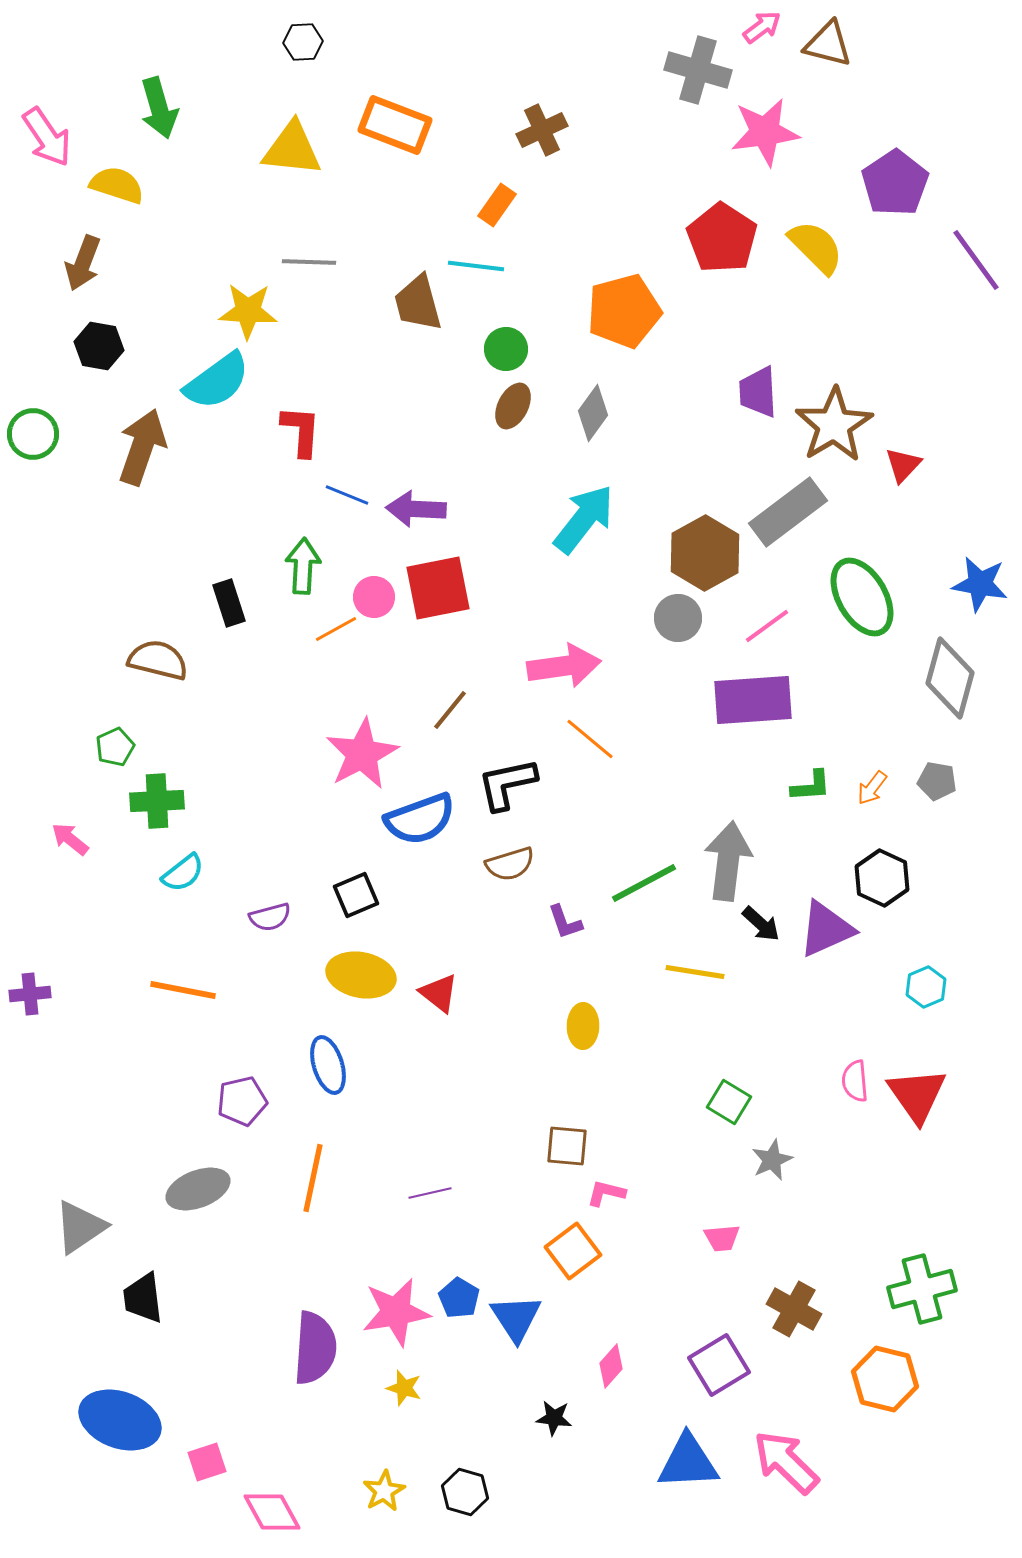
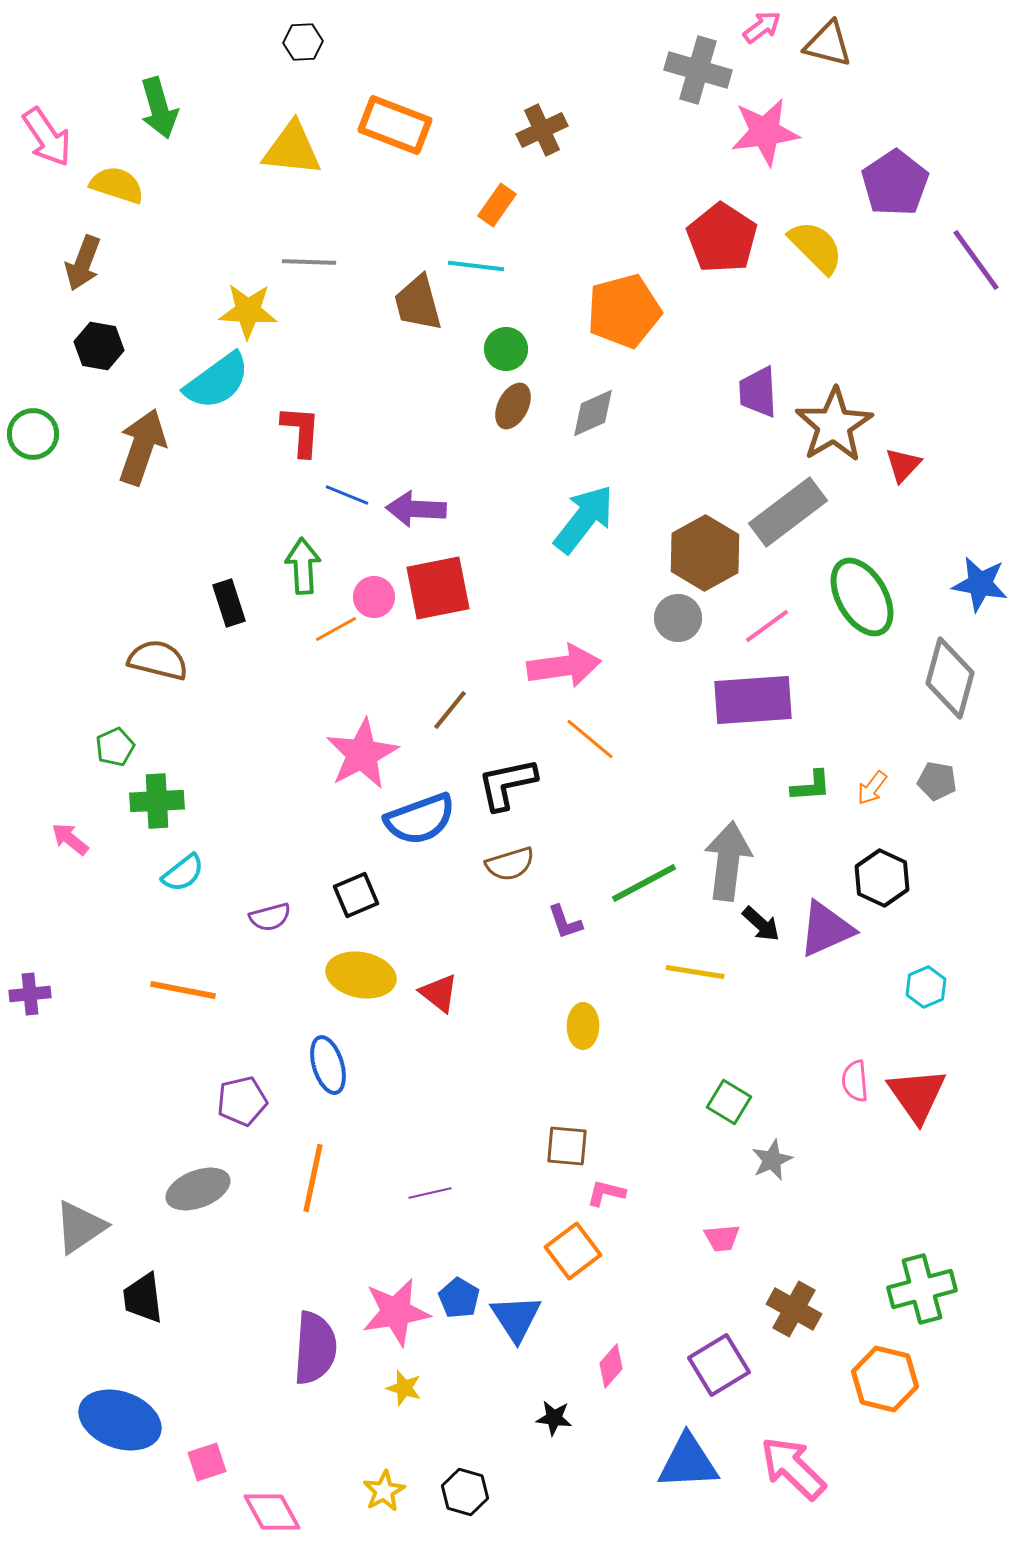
gray diamond at (593, 413): rotated 30 degrees clockwise
green arrow at (303, 566): rotated 6 degrees counterclockwise
pink arrow at (786, 1462): moved 7 px right, 6 px down
